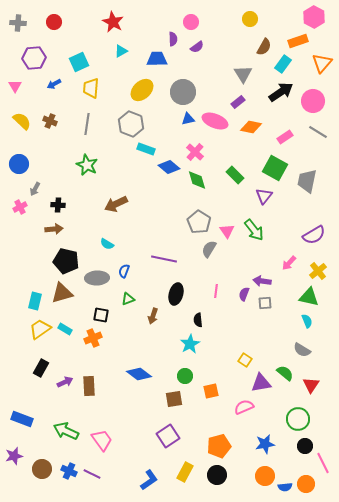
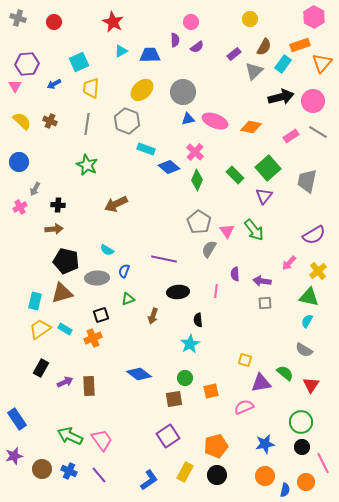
gray cross at (18, 23): moved 5 px up; rotated 14 degrees clockwise
purple semicircle at (173, 39): moved 2 px right, 1 px down
orange rectangle at (298, 41): moved 2 px right, 4 px down
purple hexagon at (34, 58): moved 7 px left, 6 px down
blue trapezoid at (157, 59): moved 7 px left, 4 px up
gray triangle at (243, 74): moved 11 px right, 3 px up; rotated 18 degrees clockwise
black arrow at (281, 92): moved 5 px down; rotated 20 degrees clockwise
purple rectangle at (238, 102): moved 4 px left, 48 px up
gray hexagon at (131, 124): moved 4 px left, 3 px up
pink rectangle at (285, 137): moved 6 px right, 1 px up
blue circle at (19, 164): moved 2 px up
green square at (275, 168): moved 7 px left; rotated 20 degrees clockwise
green diamond at (197, 180): rotated 40 degrees clockwise
cyan semicircle at (107, 244): moved 6 px down
black ellipse at (176, 294): moved 2 px right, 2 px up; rotated 70 degrees clockwise
purple semicircle at (244, 294): moved 9 px left, 20 px up; rotated 24 degrees counterclockwise
black square at (101, 315): rotated 28 degrees counterclockwise
cyan semicircle at (307, 321): rotated 128 degrees counterclockwise
gray semicircle at (302, 350): moved 2 px right
yellow square at (245, 360): rotated 16 degrees counterclockwise
green circle at (185, 376): moved 2 px down
blue rectangle at (22, 419): moved 5 px left; rotated 35 degrees clockwise
green circle at (298, 419): moved 3 px right, 3 px down
green arrow at (66, 431): moved 4 px right, 5 px down
orange pentagon at (219, 446): moved 3 px left
black circle at (305, 446): moved 3 px left, 1 px down
purple line at (92, 474): moved 7 px right, 1 px down; rotated 24 degrees clockwise
orange circle at (306, 484): moved 2 px up
blue semicircle at (285, 487): moved 3 px down; rotated 72 degrees counterclockwise
